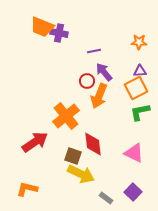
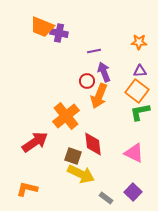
purple arrow: rotated 18 degrees clockwise
orange square: moved 1 px right, 3 px down; rotated 25 degrees counterclockwise
